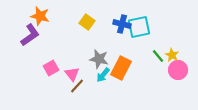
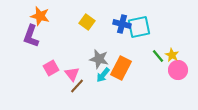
purple L-shape: moved 1 px right, 1 px down; rotated 145 degrees clockwise
